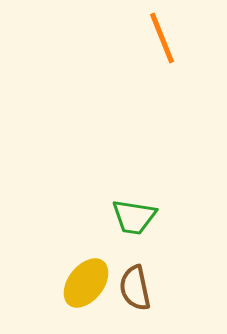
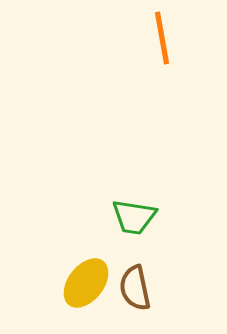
orange line: rotated 12 degrees clockwise
